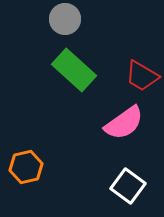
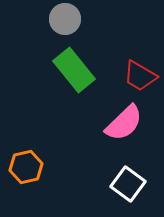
green rectangle: rotated 9 degrees clockwise
red trapezoid: moved 2 px left
pink semicircle: rotated 9 degrees counterclockwise
white square: moved 2 px up
